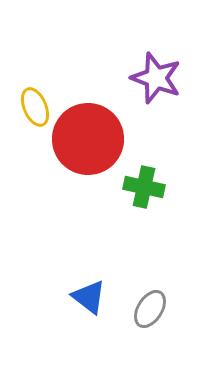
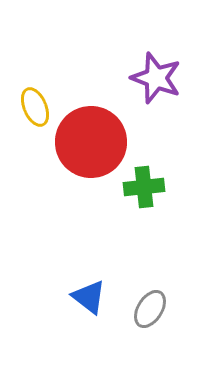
red circle: moved 3 px right, 3 px down
green cross: rotated 18 degrees counterclockwise
